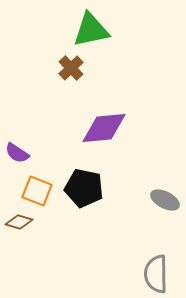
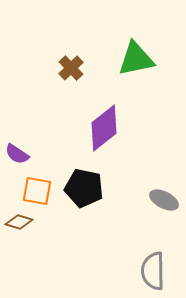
green triangle: moved 45 px right, 29 px down
purple diamond: rotated 33 degrees counterclockwise
purple semicircle: moved 1 px down
orange square: rotated 12 degrees counterclockwise
gray ellipse: moved 1 px left
gray semicircle: moved 3 px left, 3 px up
